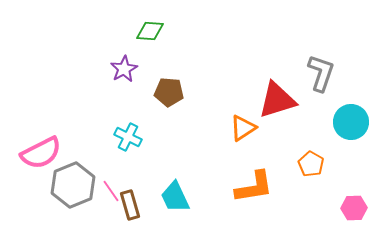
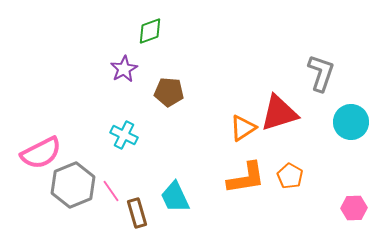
green diamond: rotated 24 degrees counterclockwise
red triangle: moved 2 px right, 13 px down
cyan cross: moved 4 px left, 2 px up
orange pentagon: moved 21 px left, 12 px down
orange L-shape: moved 8 px left, 9 px up
brown rectangle: moved 7 px right, 8 px down
